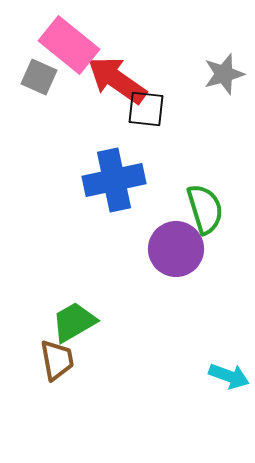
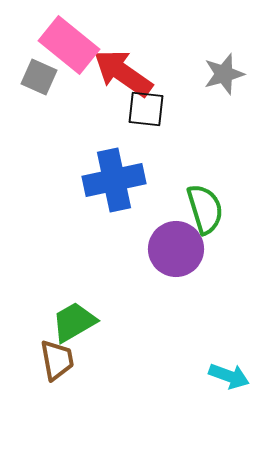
red arrow: moved 6 px right, 7 px up
